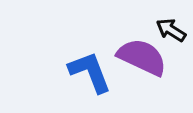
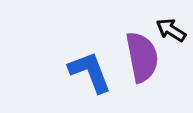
purple semicircle: rotated 54 degrees clockwise
